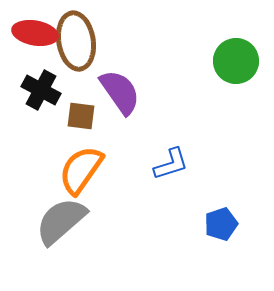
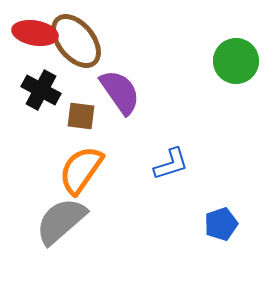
brown ellipse: rotated 30 degrees counterclockwise
